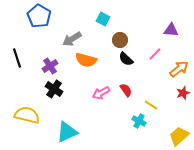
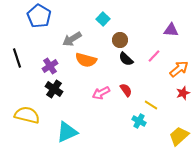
cyan square: rotated 16 degrees clockwise
pink line: moved 1 px left, 2 px down
